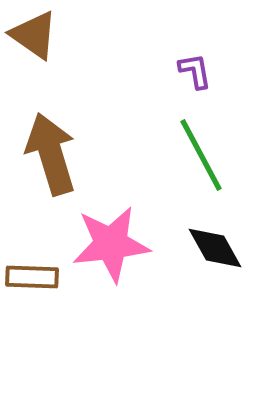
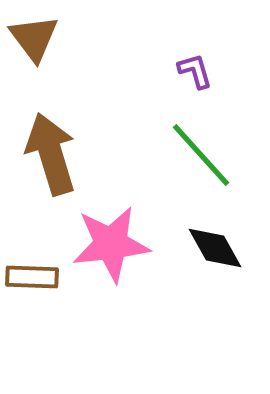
brown triangle: moved 3 px down; rotated 18 degrees clockwise
purple L-shape: rotated 6 degrees counterclockwise
green line: rotated 14 degrees counterclockwise
